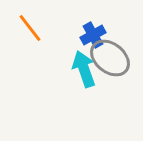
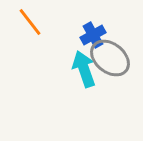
orange line: moved 6 px up
